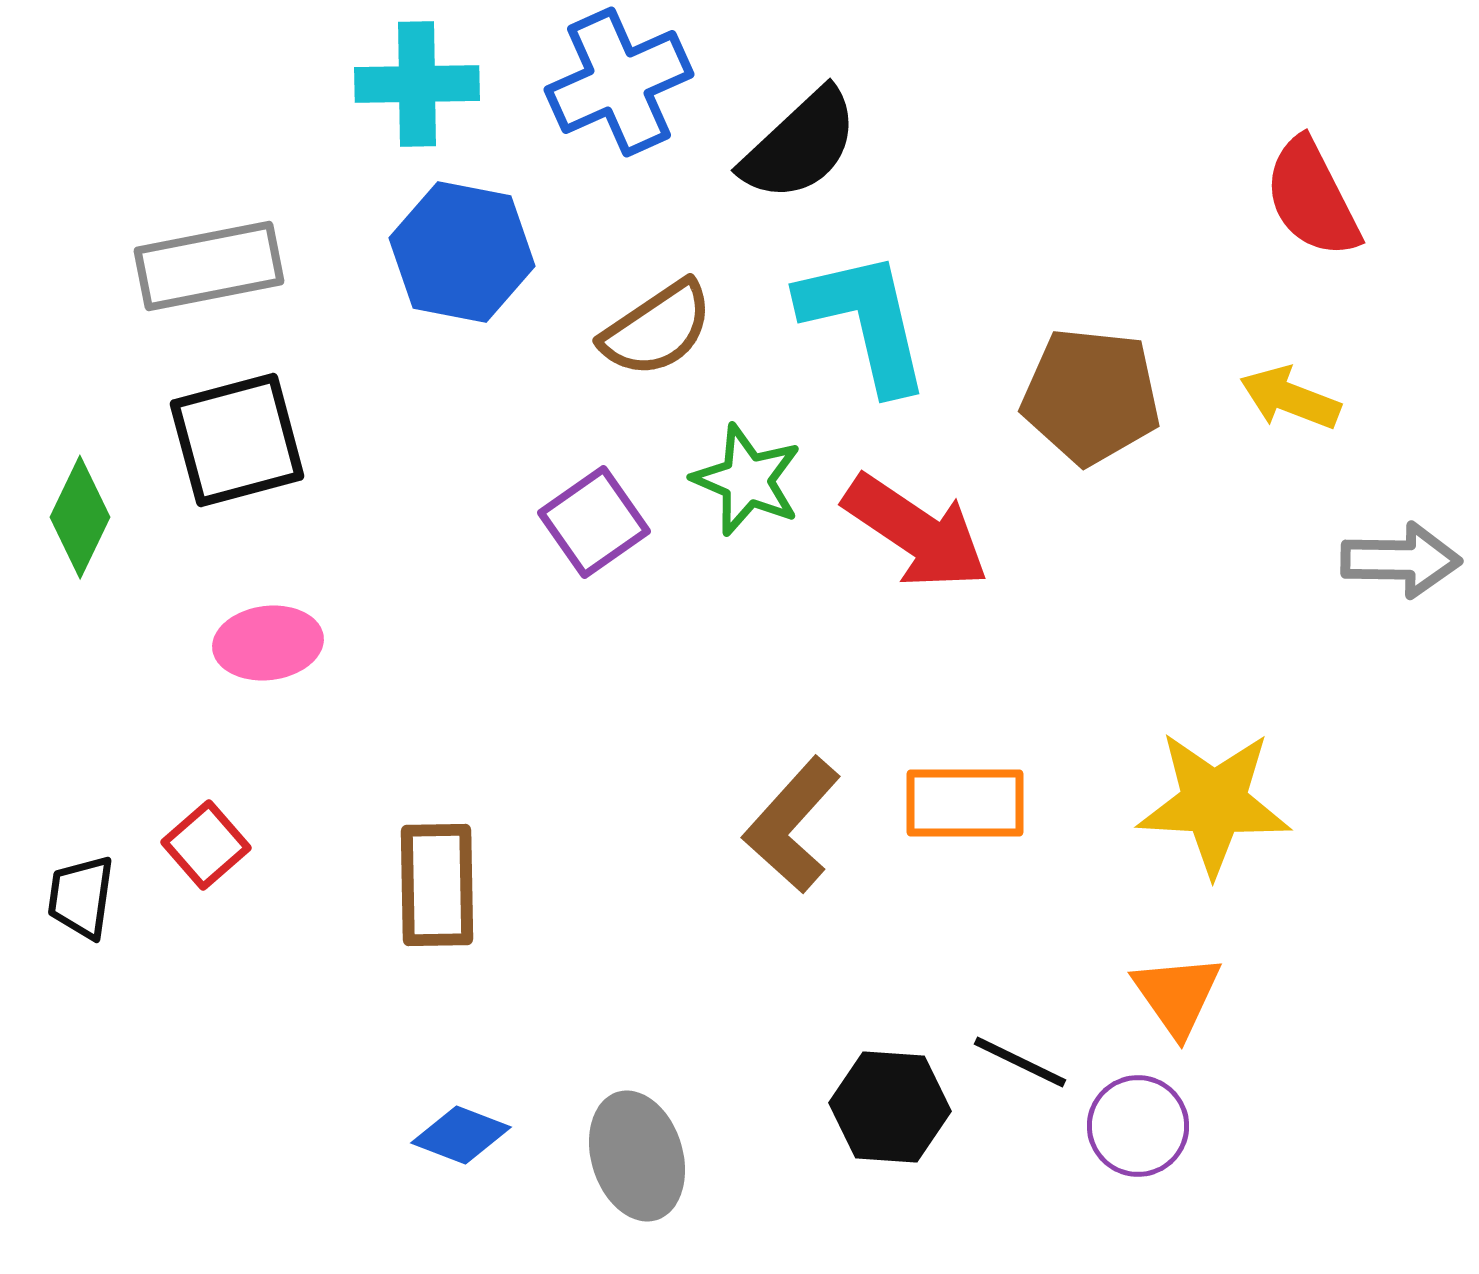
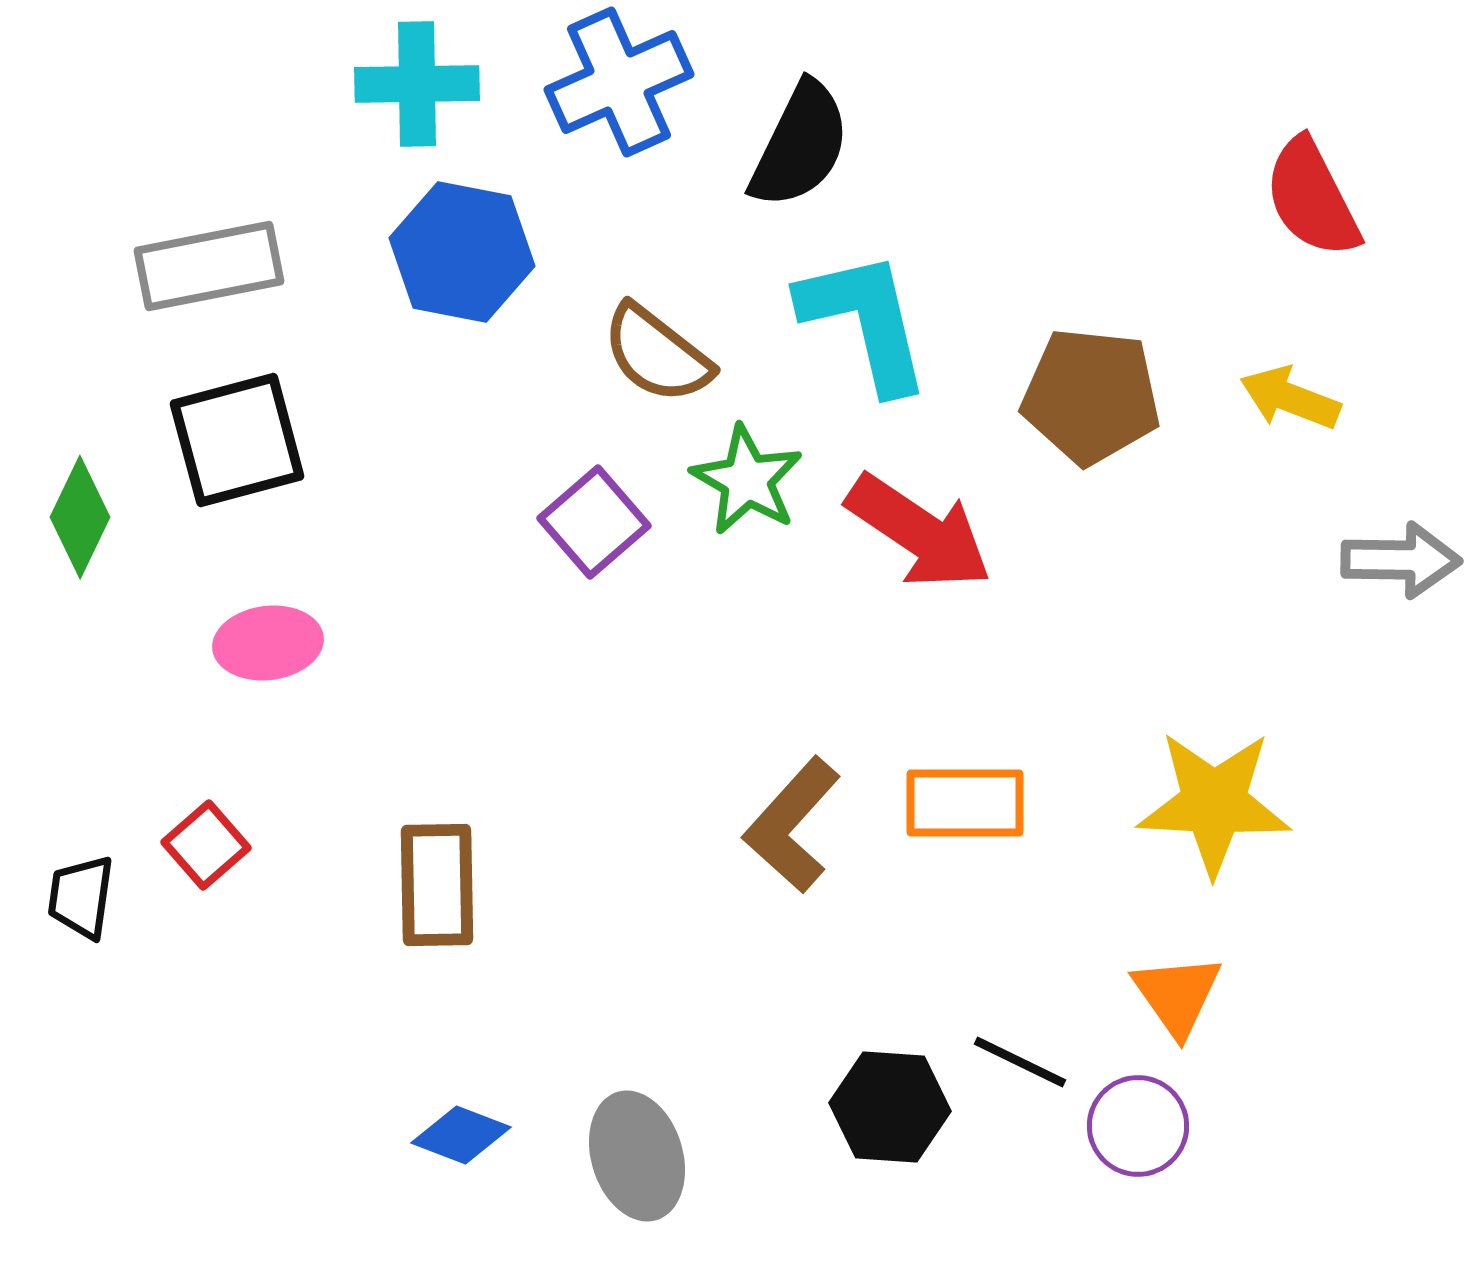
black semicircle: rotated 21 degrees counterclockwise
brown semicircle: moved 25 px down; rotated 72 degrees clockwise
green star: rotated 7 degrees clockwise
purple square: rotated 6 degrees counterclockwise
red arrow: moved 3 px right
